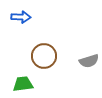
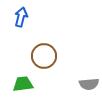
blue arrow: rotated 78 degrees counterclockwise
gray semicircle: moved 23 px down; rotated 12 degrees clockwise
